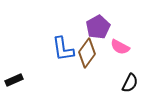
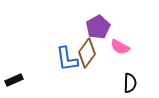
blue L-shape: moved 4 px right, 10 px down
black semicircle: rotated 24 degrees counterclockwise
